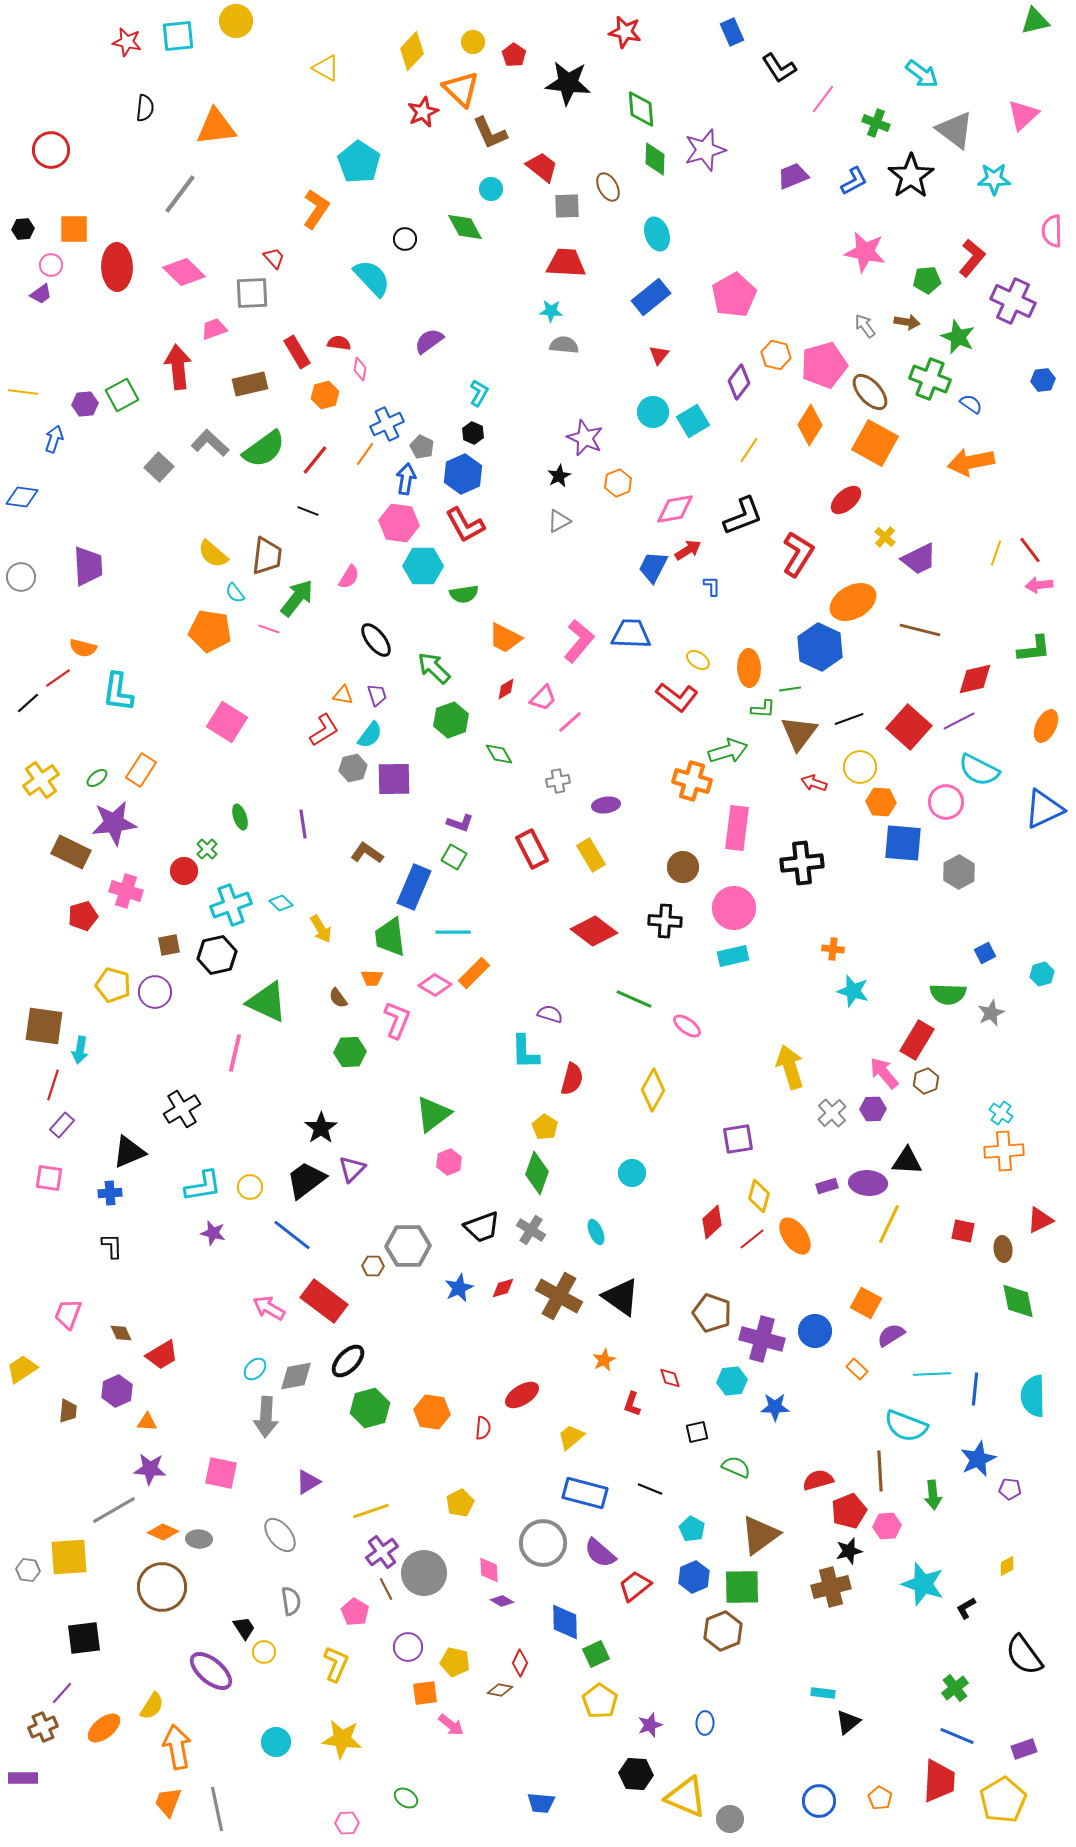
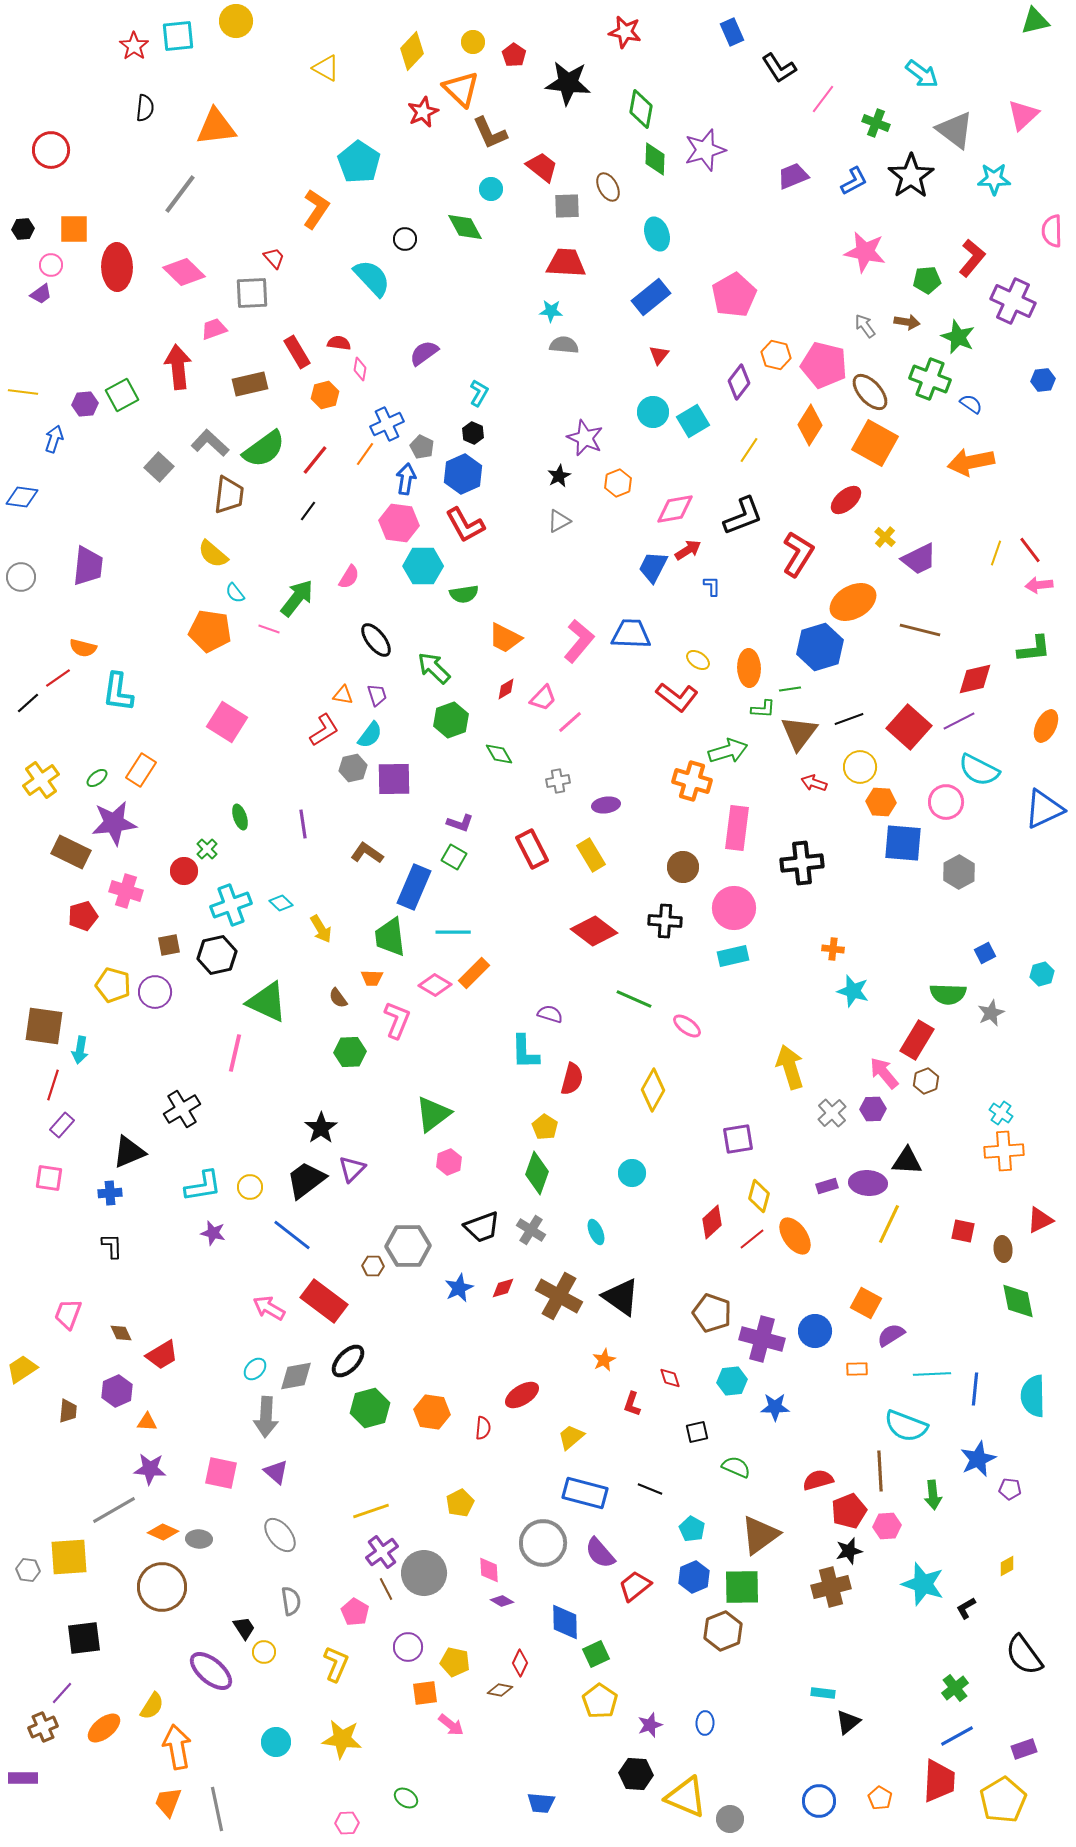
red star at (127, 42): moved 7 px right, 4 px down; rotated 24 degrees clockwise
green diamond at (641, 109): rotated 15 degrees clockwise
purple semicircle at (429, 341): moved 5 px left, 12 px down
pink pentagon at (824, 365): rotated 30 degrees clockwise
black line at (308, 511): rotated 75 degrees counterclockwise
brown trapezoid at (267, 556): moved 38 px left, 61 px up
purple trapezoid at (88, 566): rotated 9 degrees clockwise
blue hexagon at (820, 647): rotated 18 degrees clockwise
orange rectangle at (857, 1369): rotated 45 degrees counterclockwise
purple triangle at (308, 1482): moved 32 px left, 10 px up; rotated 48 degrees counterclockwise
purple semicircle at (600, 1553): rotated 8 degrees clockwise
blue line at (957, 1736): rotated 52 degrees counterclockwise
